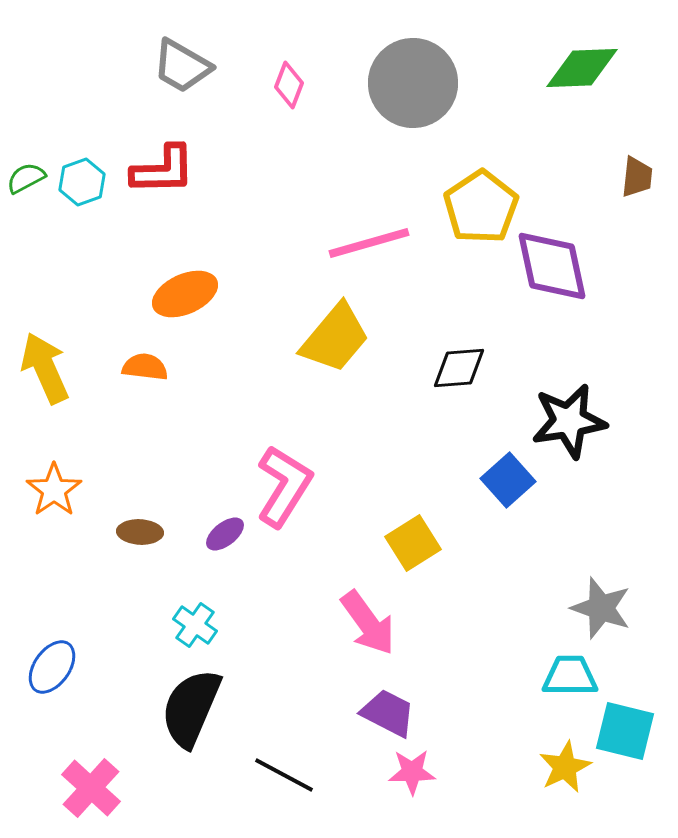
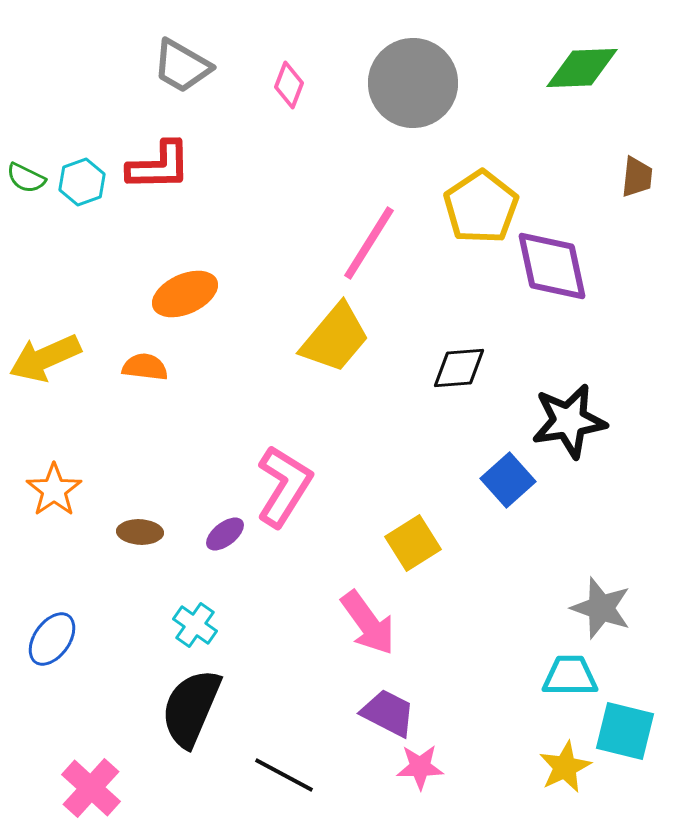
red L-shape: moved 4 px left, 4 px up
green semicircle: rotated 126 degrees counterclockwise
pink line: rotated 42 degrees counterclockwise
yellow arrow: moved 10 px up; rotated 90 degrees counterclockwise
blue ellipse: moved 28 px up
pink star: moved 8 px right, 5 px up
